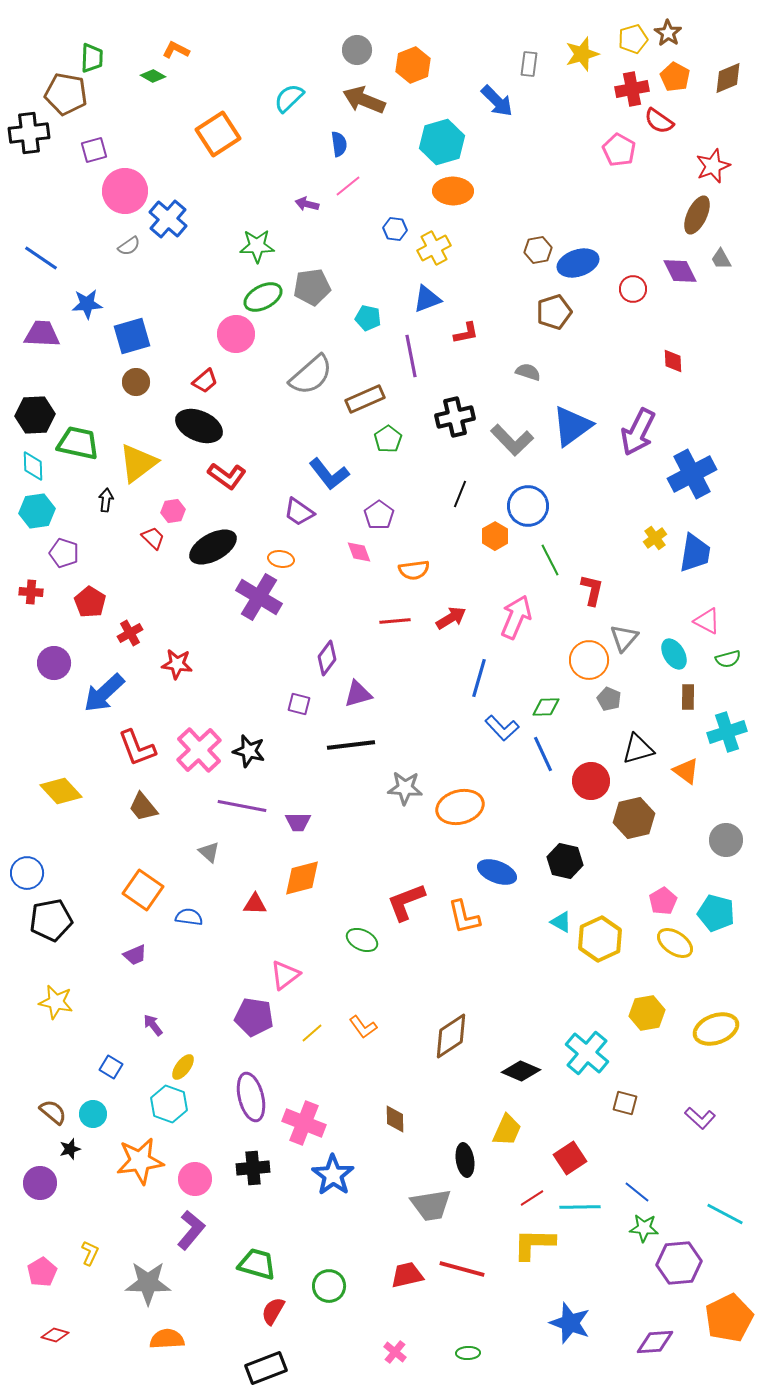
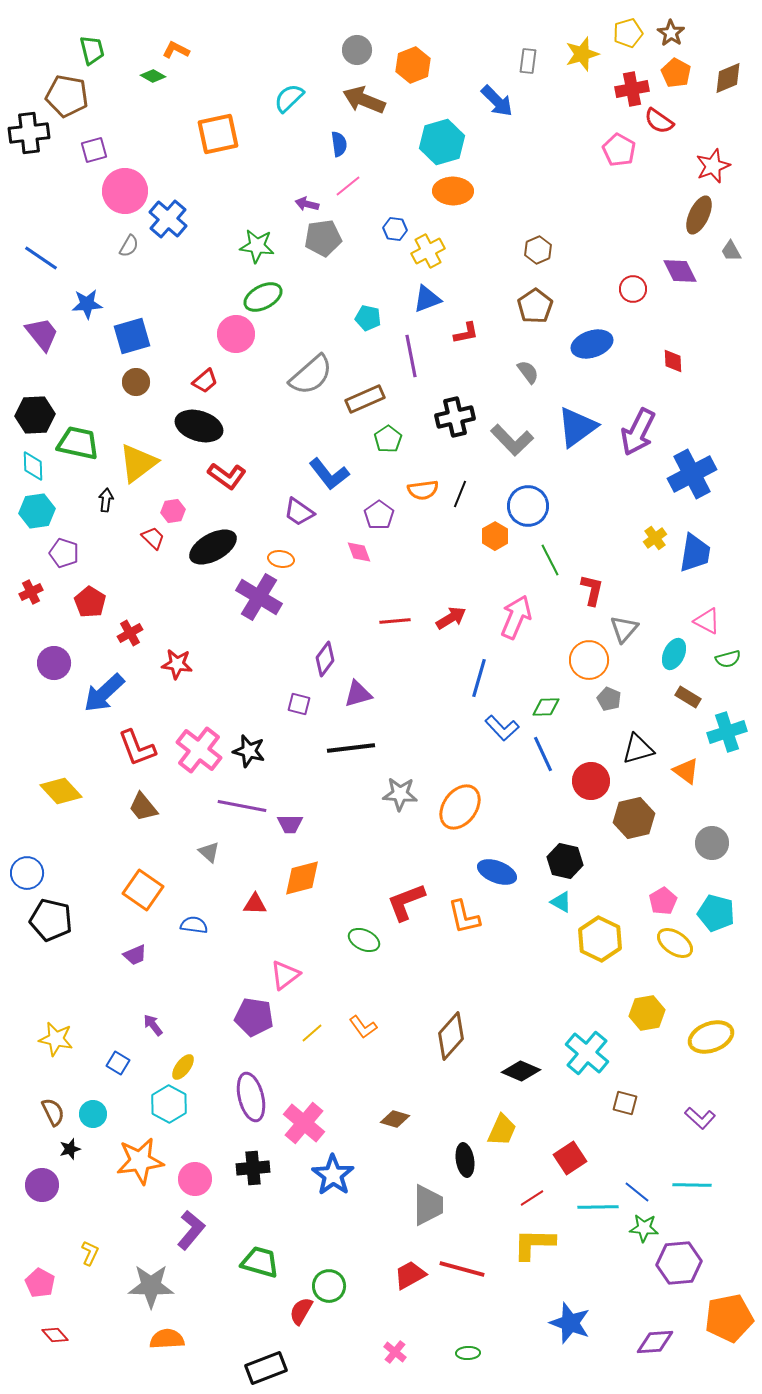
brown star at (668, 33): moved 3 px right
yellow pentagon at (633, 39): moved 5 px left, 6 px up
green trapezoid at (92, 58): moved 8 px up; rotated 16 degrees counterclockwise
gray rectangle at (529, 64): moved 1 px left, 3 px up
orange pentagon at (675, 77): moved 1 px right, 4 px up
brown pentagon at (66, 94): moved 1 px right, 2 px down
orange square at (218, 134): rotated 21 degrees clockwise
brown ellipse at (697, 215): moved 2 px right
gray semicircle at (129, 246): rotated 25 degrees counterclockwise
green star at (257, 246): rotated 8 degrees clockwise
yellow cross at (434, 248): moved 6 px left, 3 px down
brown hexagon at (538, 250): rotated 12 degrees counterclockwise
gray trapezoid at (721, 259): moved 10 px right, 8 px up
blue ellipse at (578, 263): moved 14 px right, 81 px down
gray pentagon at (312, 287): moved 11 px right, 49 px up
brown pentagon at (554, 312): moved 19 px left, 6 px up; rotated 16 degrees counterclockwise
purple trapezoid at (42, 334): rotated 48 degrees clockwise
gray semicircle at (528, 372): rotated 35 degrees clockwise
black ellipse at (199, 426): rotated 6 degrees counterclockwise
blue triangle at (572, 426): moved 5 px right, 1 px down
orange semicircle at (414, 570): moved 9 px right, 80 px up
red cross at (31, 592): rotated 30 degrees counterclockwise
gray triangle at (624, 638): moved 9 px up
cyan ellipse at (674, 654): rotated 56 degrees clockwise
purple diamond at (327, 658): moved 2 px left, 1 px down
brown rectangle at (688, 697): rotated 60 degrees counterclockwise
black line at (351, 745): moved 3 px down
pink cross at (199, 750): rotated 9 degrees counterclockwise
gray star at (405, 788): moved 5 px left, 6 px down
orange ellipse at (460, 807): rotated 39 degrees counterclockwise
purple trapezoid at (298, 822): moved 8 px left, 2 px down
gray circle at (726, 840): moved 14 px left, 3 px down
blue semicircle at (189, 917): moved 5 px right, 8 px down
black pentagon at (51, 920): rotated 24 degrees clockwise
cyan triangle at (561, 922): moved 20 px up
yellow hexagon at (600, 939): rotated 9 degrees counterclockwise
green ellipse at (362, 940): moved 2 px right
yellow star at (56, 1002): moved 37 px down
yellow ellipse at (716, 1029): moved 5 px left, 8 px down
brown diamond at (451, 1036): rotated 15 degrees counterclockwise
blue square at (111, 1067): moved 7 px right, 4 px up
cyan hexagon at (169, 1104): rotated 9 degrees clockwise
brown semicircle at (53, 1112): rotated 24 degrees clockwise
brown diamond at (395, 1119): rotated 72 degrees counterclockwise
pink cross at (304, 1123): rotated 18 degrees clockwise
yellow trapezoid at (507, 1130): moved 5 px left
purple circle at (40, 1183): moved 2 px right, 2 px down
gray trapezoid at (431, 1205): moved 3 px left; rotated 81 degrees counterclockwise
cyan line at (580, 1207): moved 18 px right
cyan line at (725, 1214): moved 33 px left, 29 px up; rotated 27 degrees counterclockwise
green trapezoid at (257, 1264): moved 3 px right, 2 px up
pink pentagon at (42, 1272): moved 2 px left, 11 px down; rotated 12 degrees counterclockwise
red trapezoid at (407, 1275): moved 3 px right; rotated 16 degrees counterclockwise
gray star at (148, 1283): moved 3 px right, 3 px down
red semicircle at (273, 1311): moved 28 px right
orange pentagon at (729, 1318): rotated 15 degrees clockwise
red diamond at (55, 1335): rotated 32 degrees clockwise
